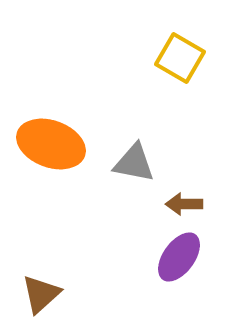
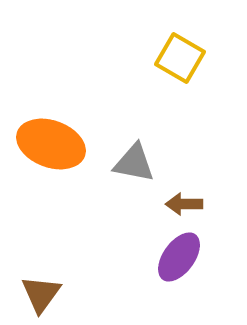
brown triangle: rotated 12 degrees counterclockwise
